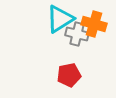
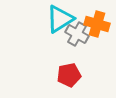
orange cross: moved 3 px right
gray cross: rotated 15 degrees clockwise
